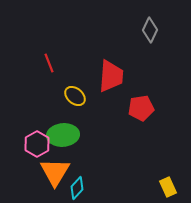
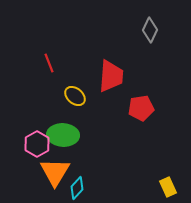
green ellipse: rotated 8 degrees clockwise
